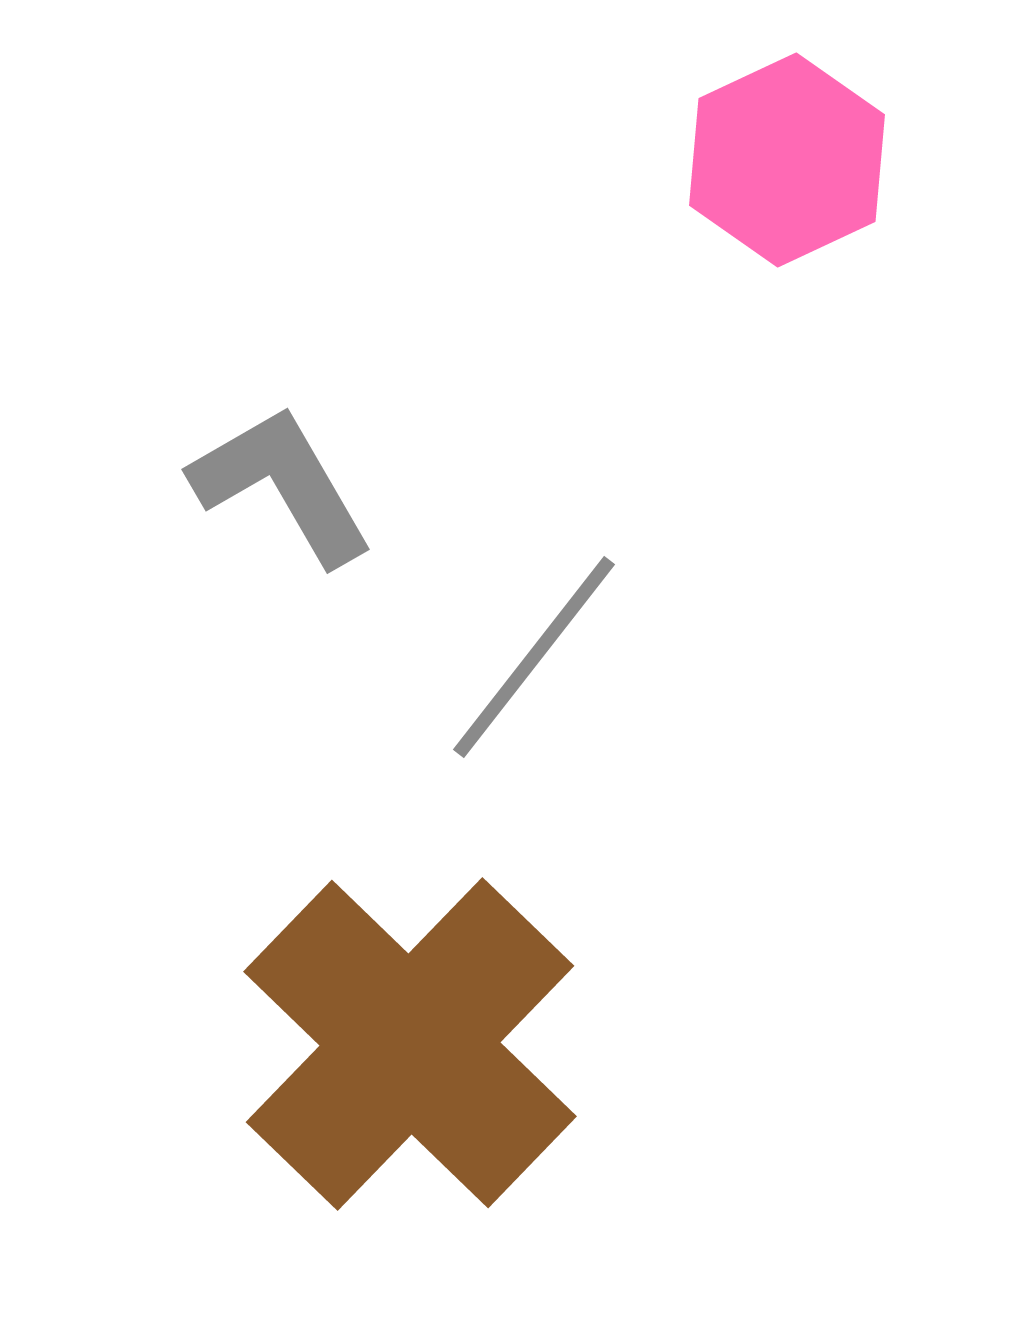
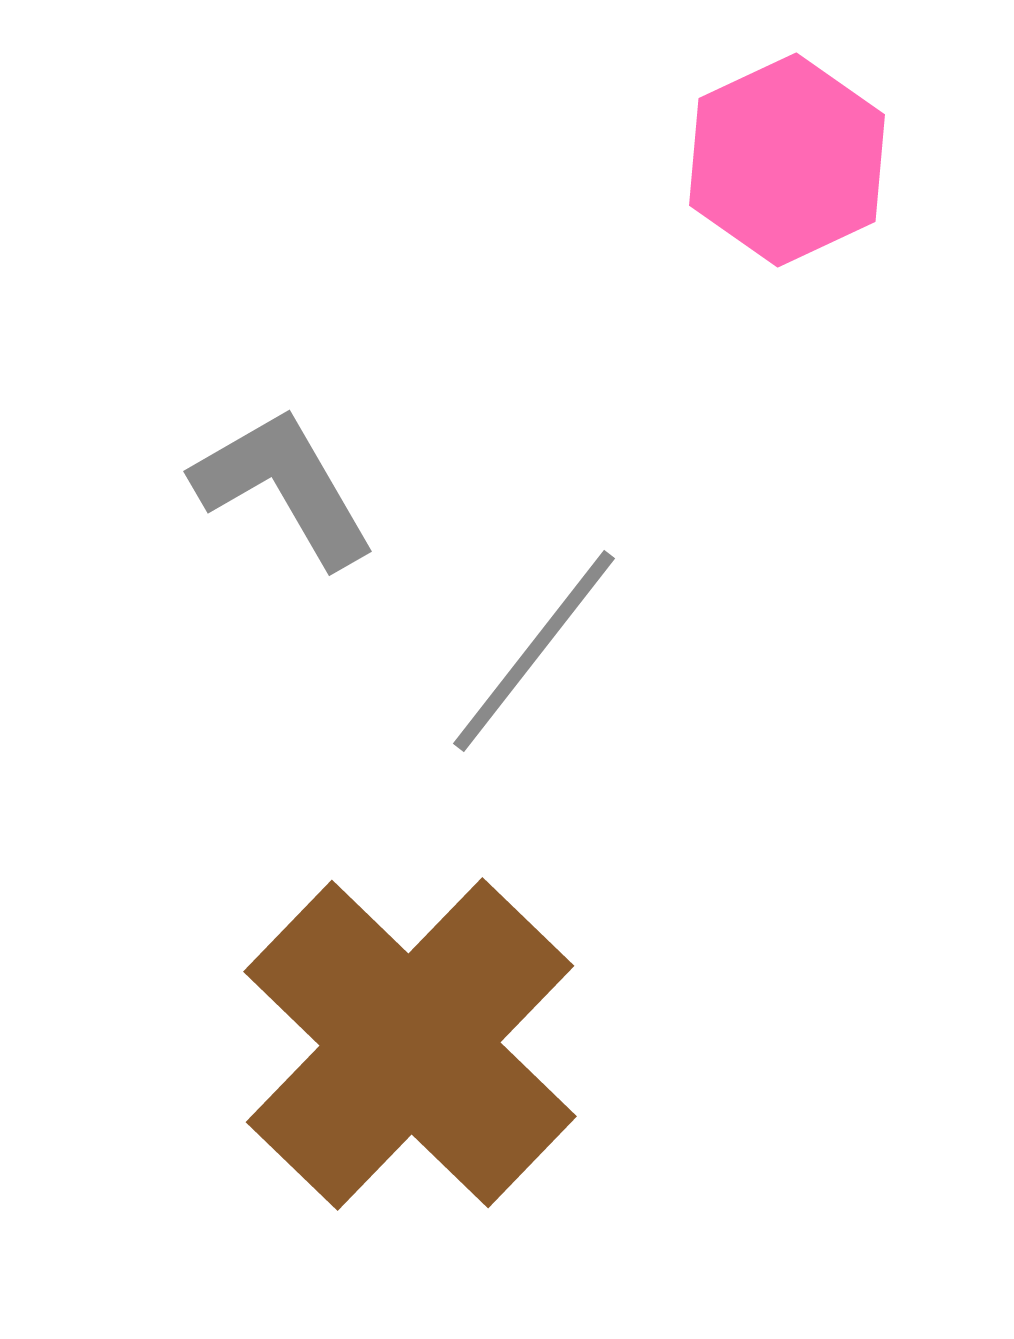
gray L-shape: moved 2 px right, 2 px down
gray line: moved 6 px up
